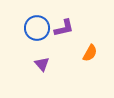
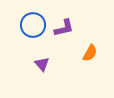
blue circle: moved 4 px left, 3 px up
